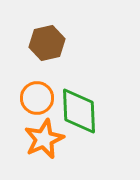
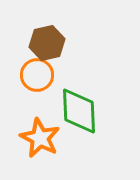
orange circle: moved 23 px up
orange star: moved 4 px left, 1 px up; rotated 21 degrees counterclockwise
